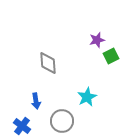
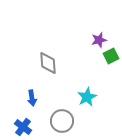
purple star: moved 2 px right
blue arrow: moved 4 px left, 3 px up
blue cross: moved 1 px right, 1 px down
